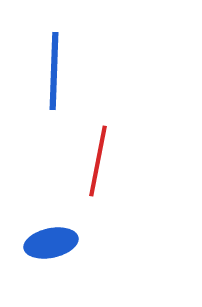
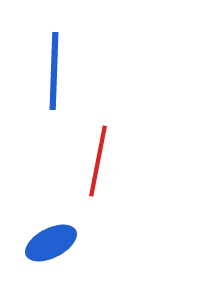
blue ellipse: rotated 15 degrees counterclockwise
